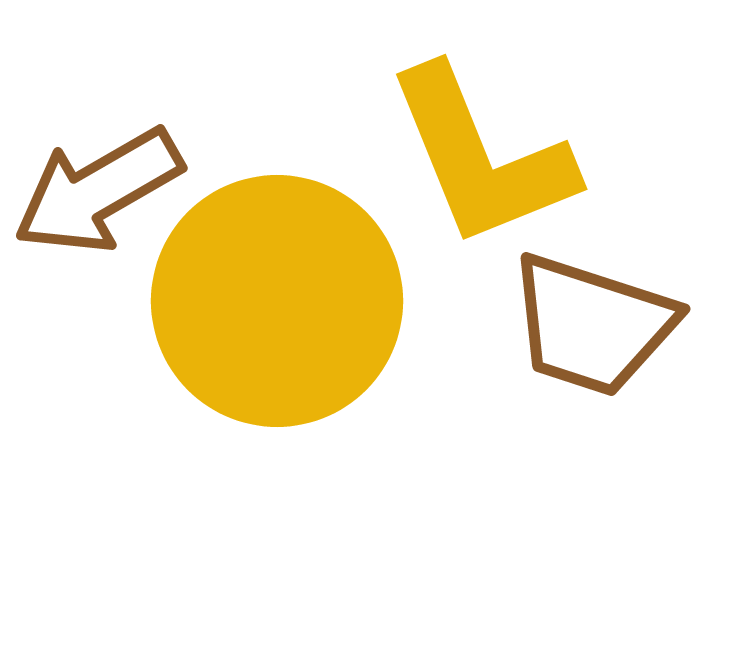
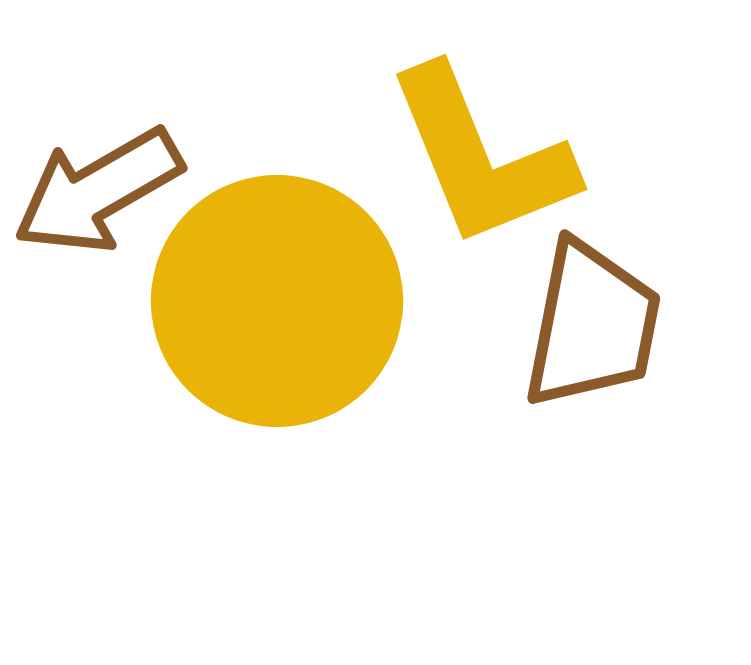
brown trapezoid: rotated 97 degrees counterclockwise
